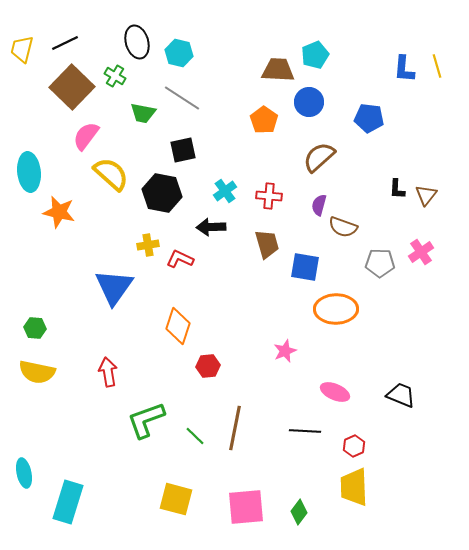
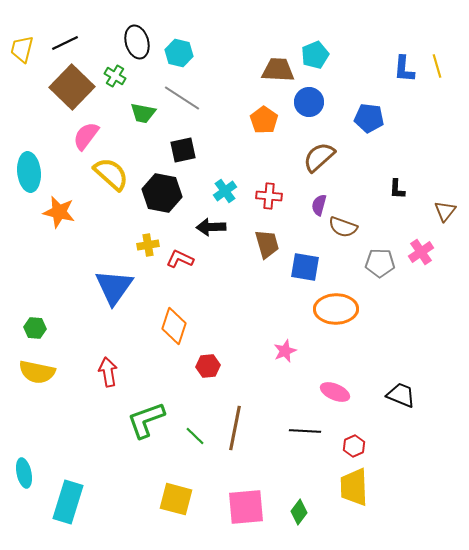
brown triangle at (426, 195): moved 19 px right, 16 px down
orange diamond at (178, 326): moved 4 px left
